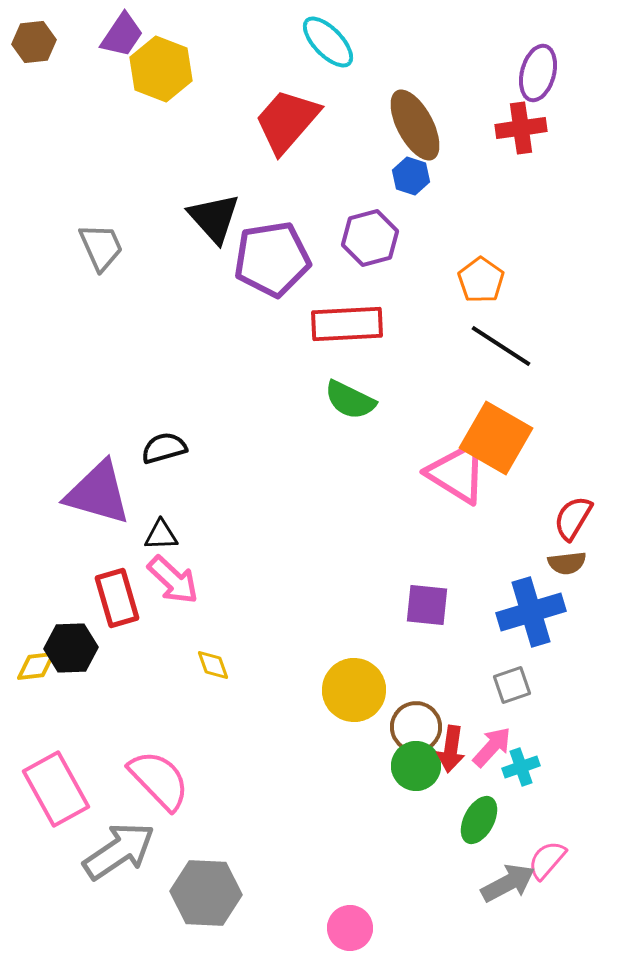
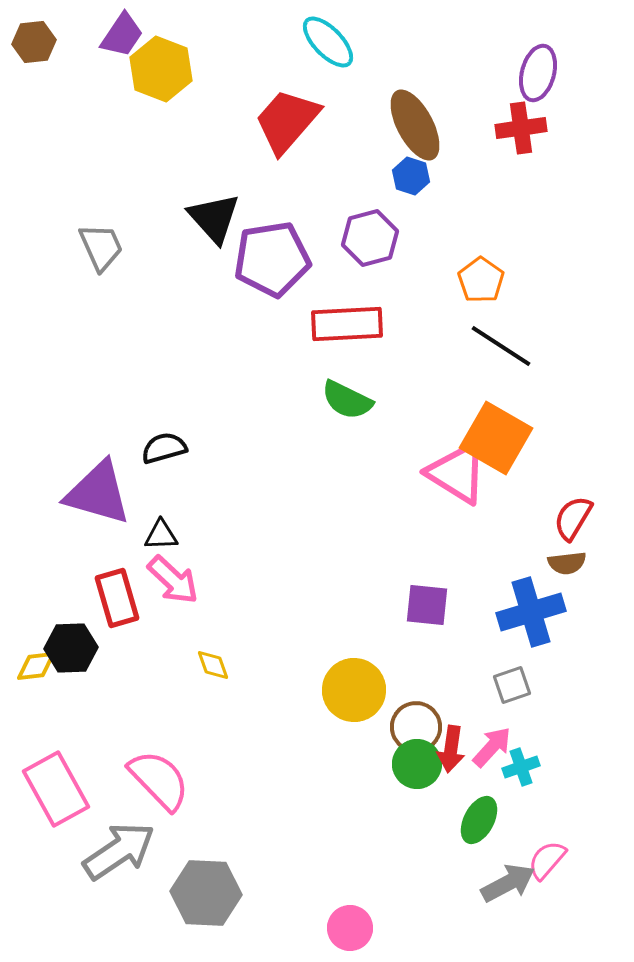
green semicircle at (350, 400): moved 3 px left
green circle at (416, 766): moved 1 px right, 2 px up
